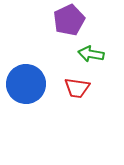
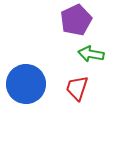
purple pentagon: moved 7 px right
red trapezoid: rotated 100 degrees clockwise
